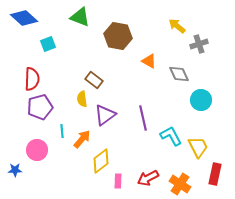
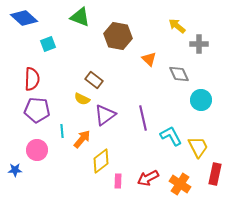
gray cross: rotated 18 degrees clockwise
orange triangle: moved 2 px up; rotated 14 degrees clockwise
yellow semicircle: rotated 56 degrees counterclockwise
purple pentagon: moved 3 px left, 3 px down; rotated 20 degrees clockwise
